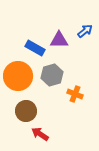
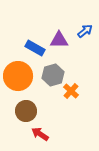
gray hexagon: moved 1 px right
orange cross: moved 4 px left, 3 px up; rotated 21 degrees clockwise
